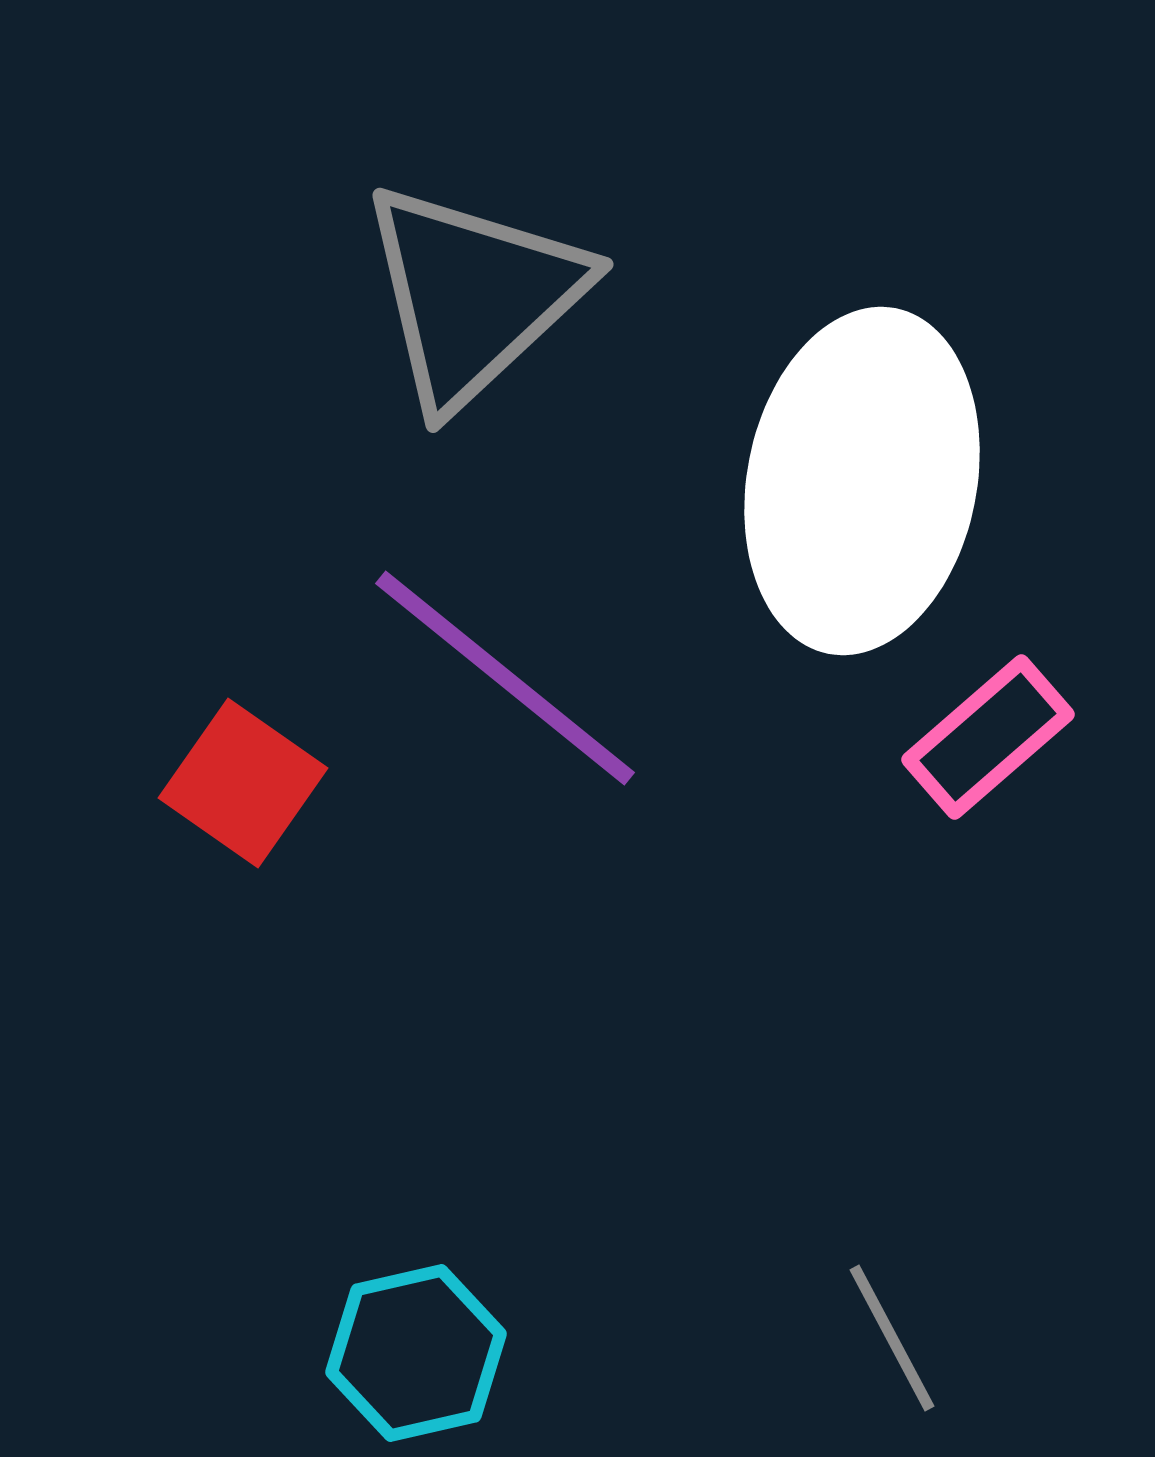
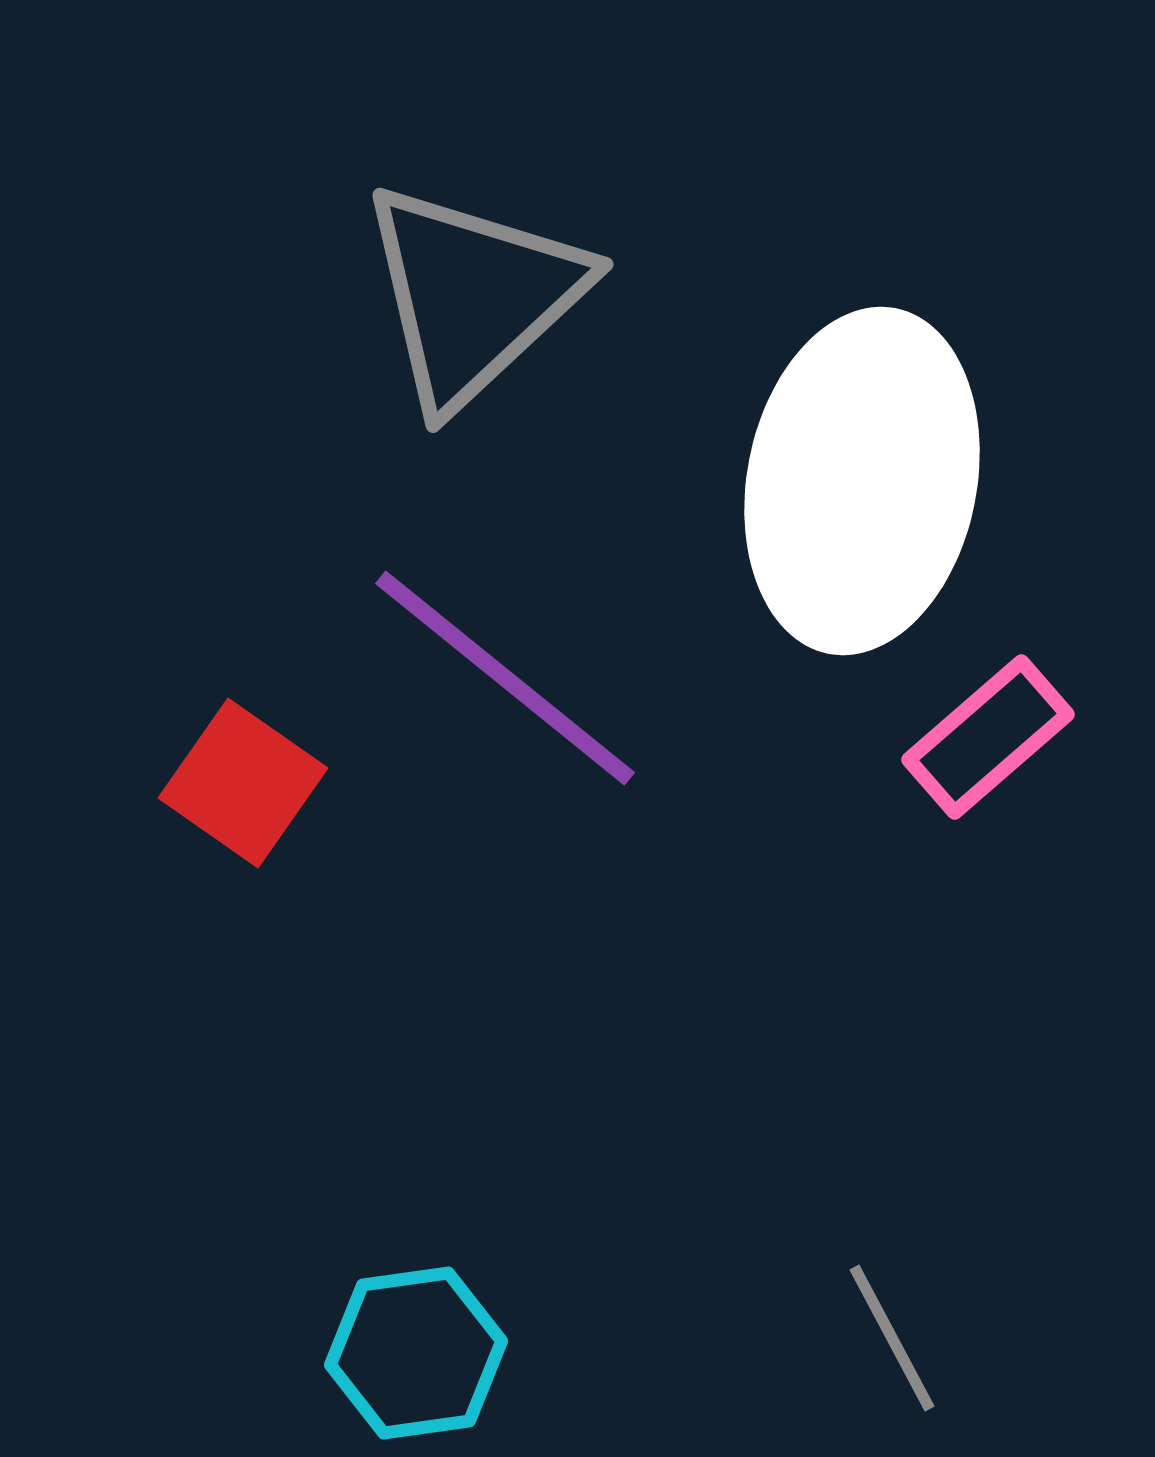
cyan hexagon: rotated 5 degrees clockwise
